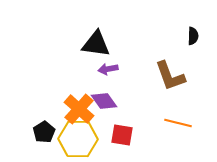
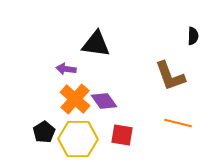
purple arrow: moved 42 px left; rotated 18 degrees clockwise
orange cross: moved 4 px left, 10 px up
